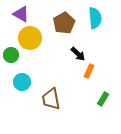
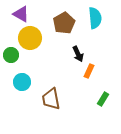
black arrow: rotated 21 degrees clockwise
